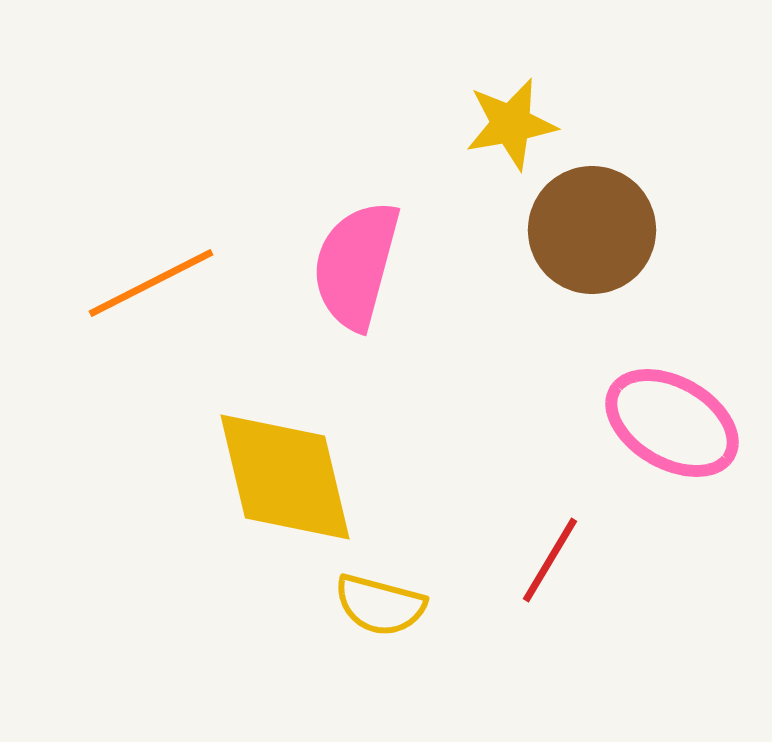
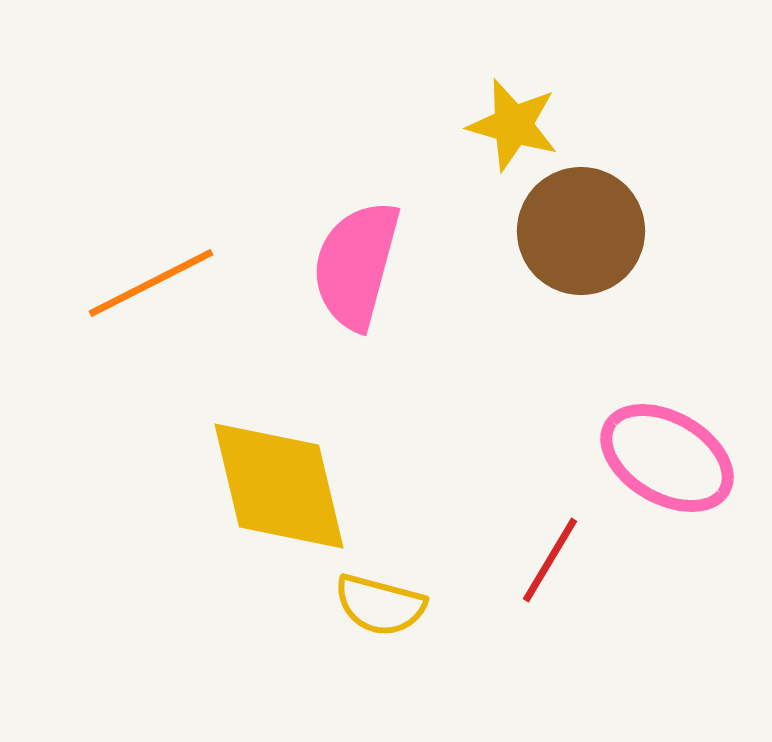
yellow star: moved 2 px right, 1 px down; rotated 26 degrees clockwise
brown circle: moved 11 px left, 1 px down
pink ellipse: moved 5 px left, 35 px down
yellow diamond: moved 6 px left, 9 px down
